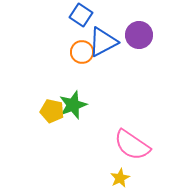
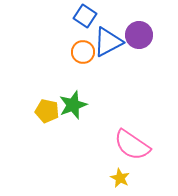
blue square: moved 4 px right, 1 px down
blue triangle: moved 5 px right
orange circle: moved 1 px right
yellow pentagon: moved 5 px left
yellow star: rotated 18 degrees counterclockwise
